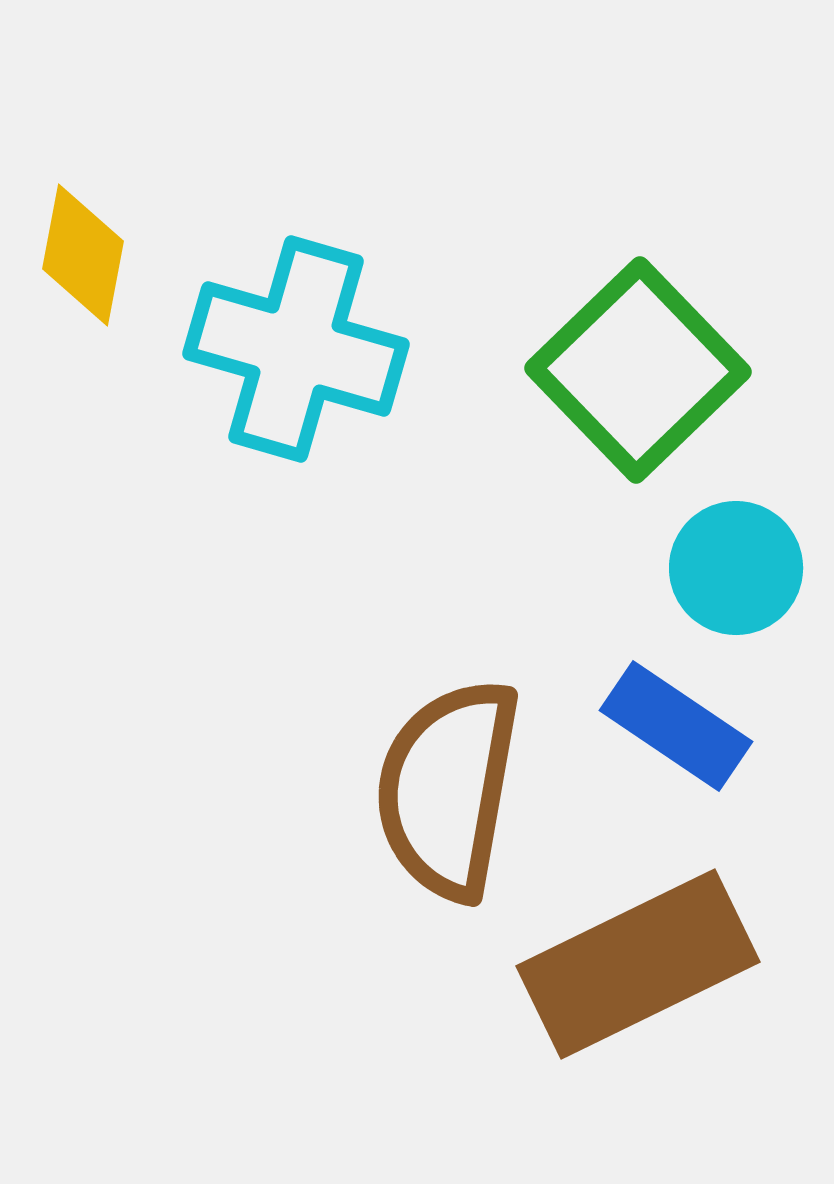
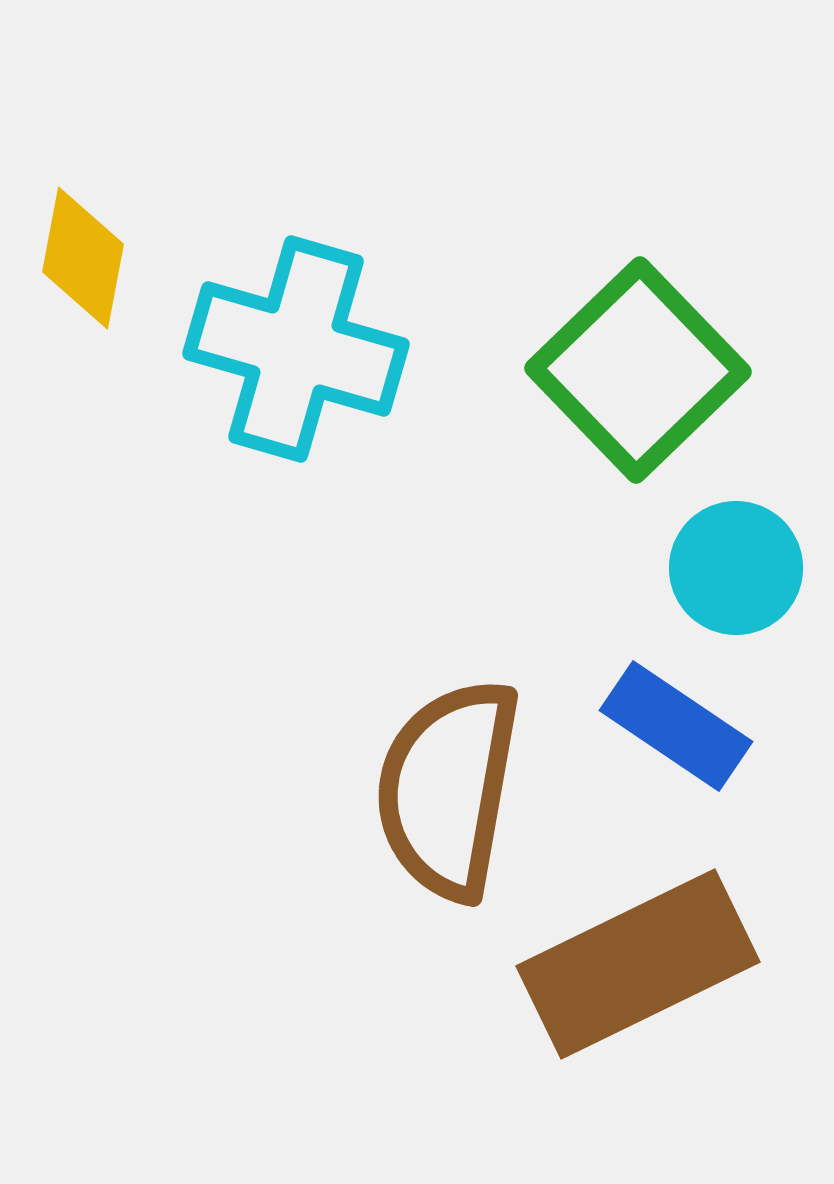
yellow diamond: moved 3 px down
